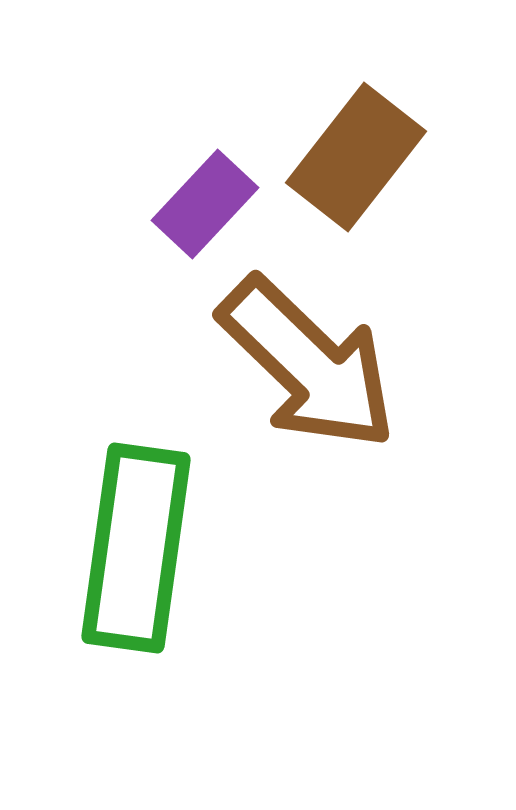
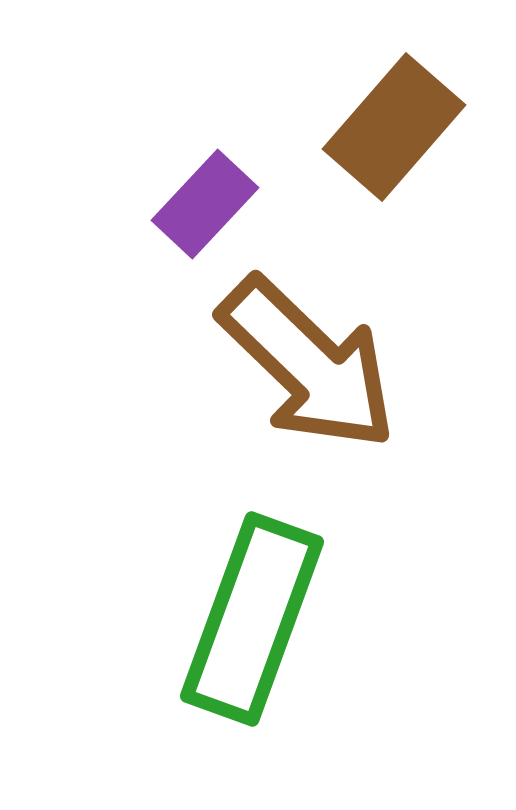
brown rectangle: moved 38 px right, 30 px up; rotated 3 degrees clockwise
green rectangle: moved 116 px right, 71 px down; rotated 12 degrees clockwise
